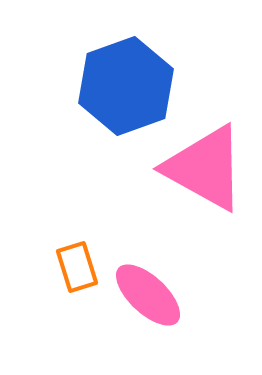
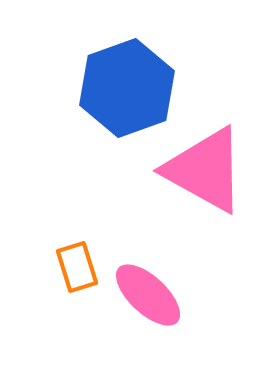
blue hexagon: moved 1 px right, 2 px down
pink triangle: moved 2 px down
